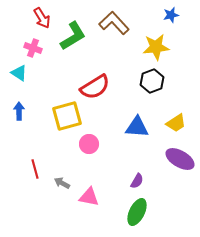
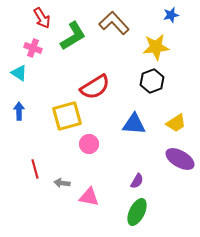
blue triangle: moved 3 px left, 3 px up
gray arrow: rotated 21 degrees counterclockwise
